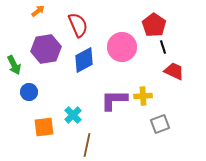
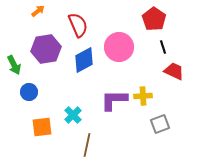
red pentagon: moved 6 px up
pink circle: moved 3 px left
orange square: moved 2 px left
